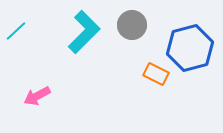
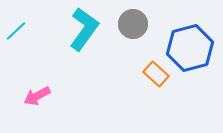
gray circle: moved 1 px right, 1 px up
cyan L-shape: moved 3 px up; rotated 9 degrees counterclockwise
orange rectangle: rotated 15 degrees clockwise
